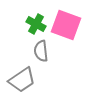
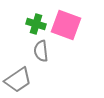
green cross: rotated 12 degrees counterclockwise
gray trapezoid: moved 4 px left
